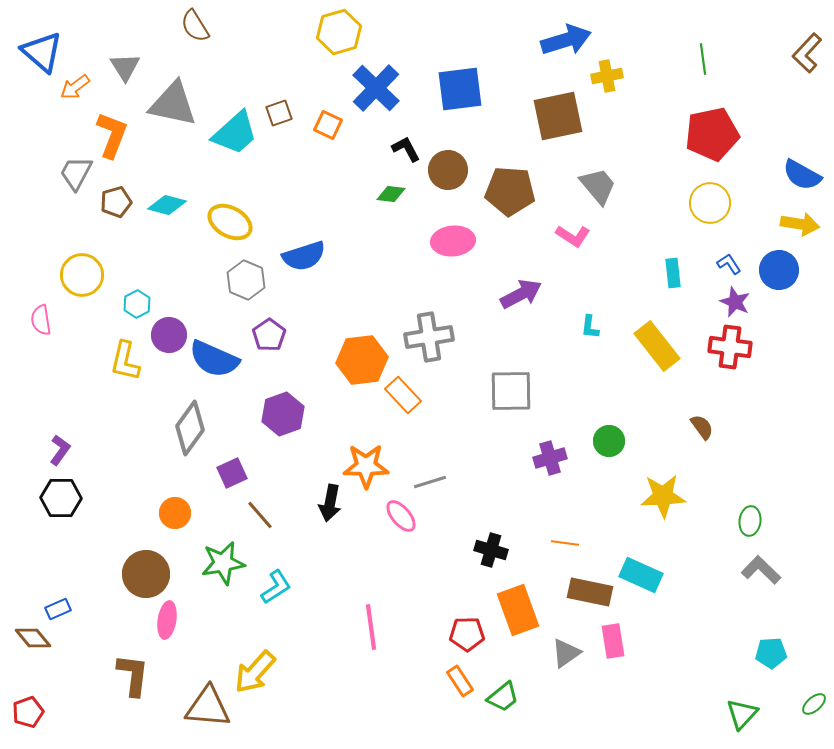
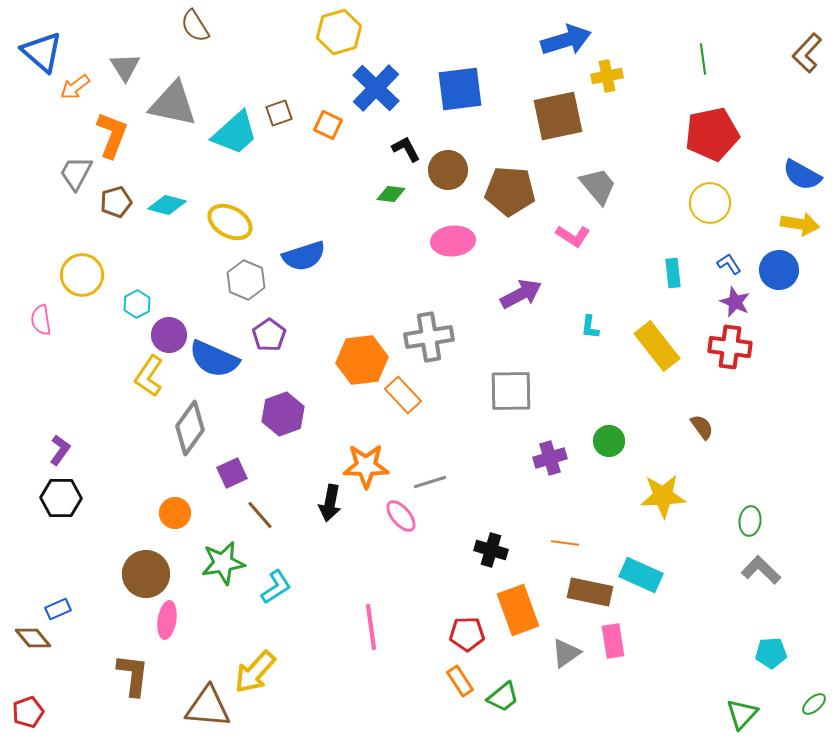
yellow L-shape at (125, 361): moved 24 px right, 15 px down; rotated 21 degrees clockwise
